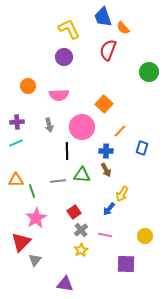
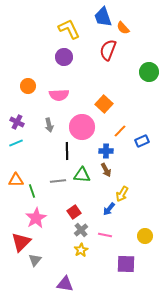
purple cross: rotated 32 degrees clockwise
blue rectangle: moved 7 px up; rotated 48 degrees clockwise
